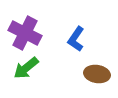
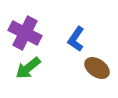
green arrow: moved 2 px right
brown ellipse: moved 6 px up; rotated 25 degrees clockwise
